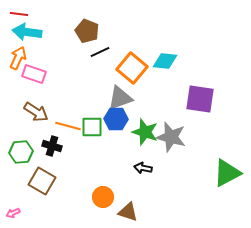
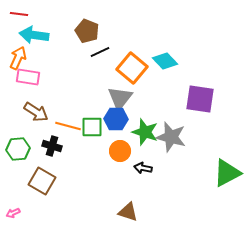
cyan arrow: moved 7 px right, 3 px down
cyan diamond: rotated 40 degrees clockwise
pink rectangle: moved 6 px left, 3 px down; rotated 10 degrees counterclockwise
gray triangle: rotated 32 degrees counterclockwise
green hexagon: moved 3 px left, 3 px up
orange circle: moved 17 px right, 46 px up
